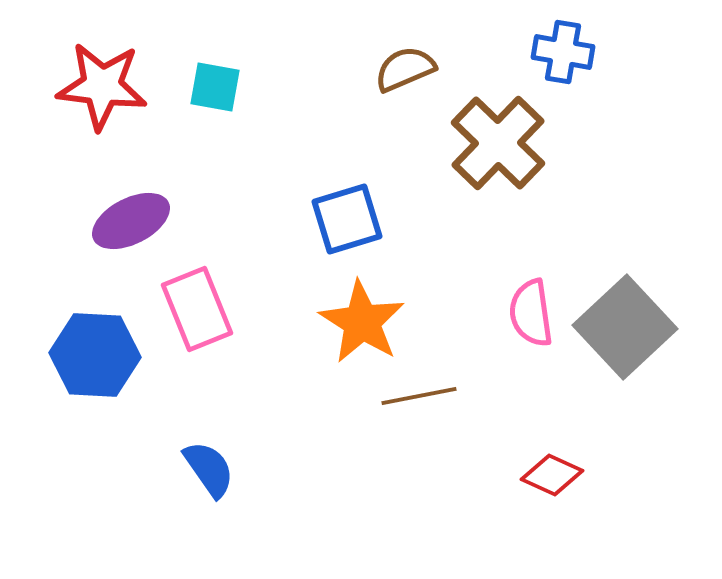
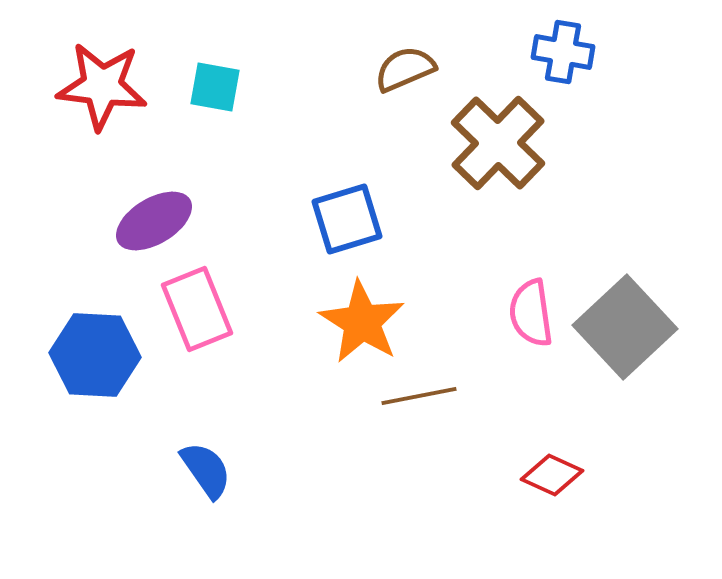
purple ellipse: moved 23 px right; rotated 4 degrees counterclockwise
blue semicircle: moved 3 px left, 1 px down
